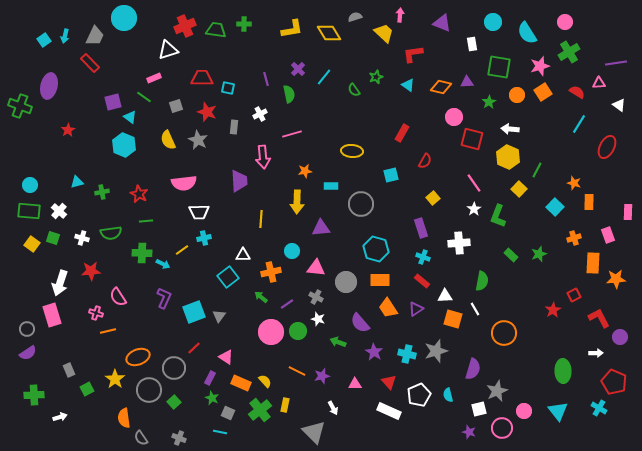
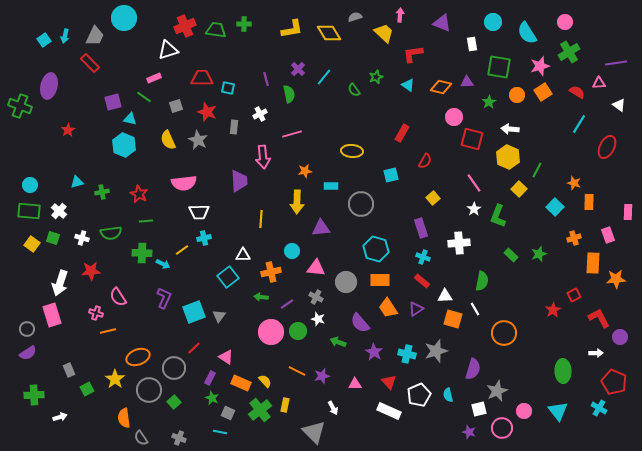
cyan triangle at (130, 117): moved 2 px down; rotated 24 degrees counterclockwise
green arrow at (261, 297): rotated 32 degrees counterclockwise
